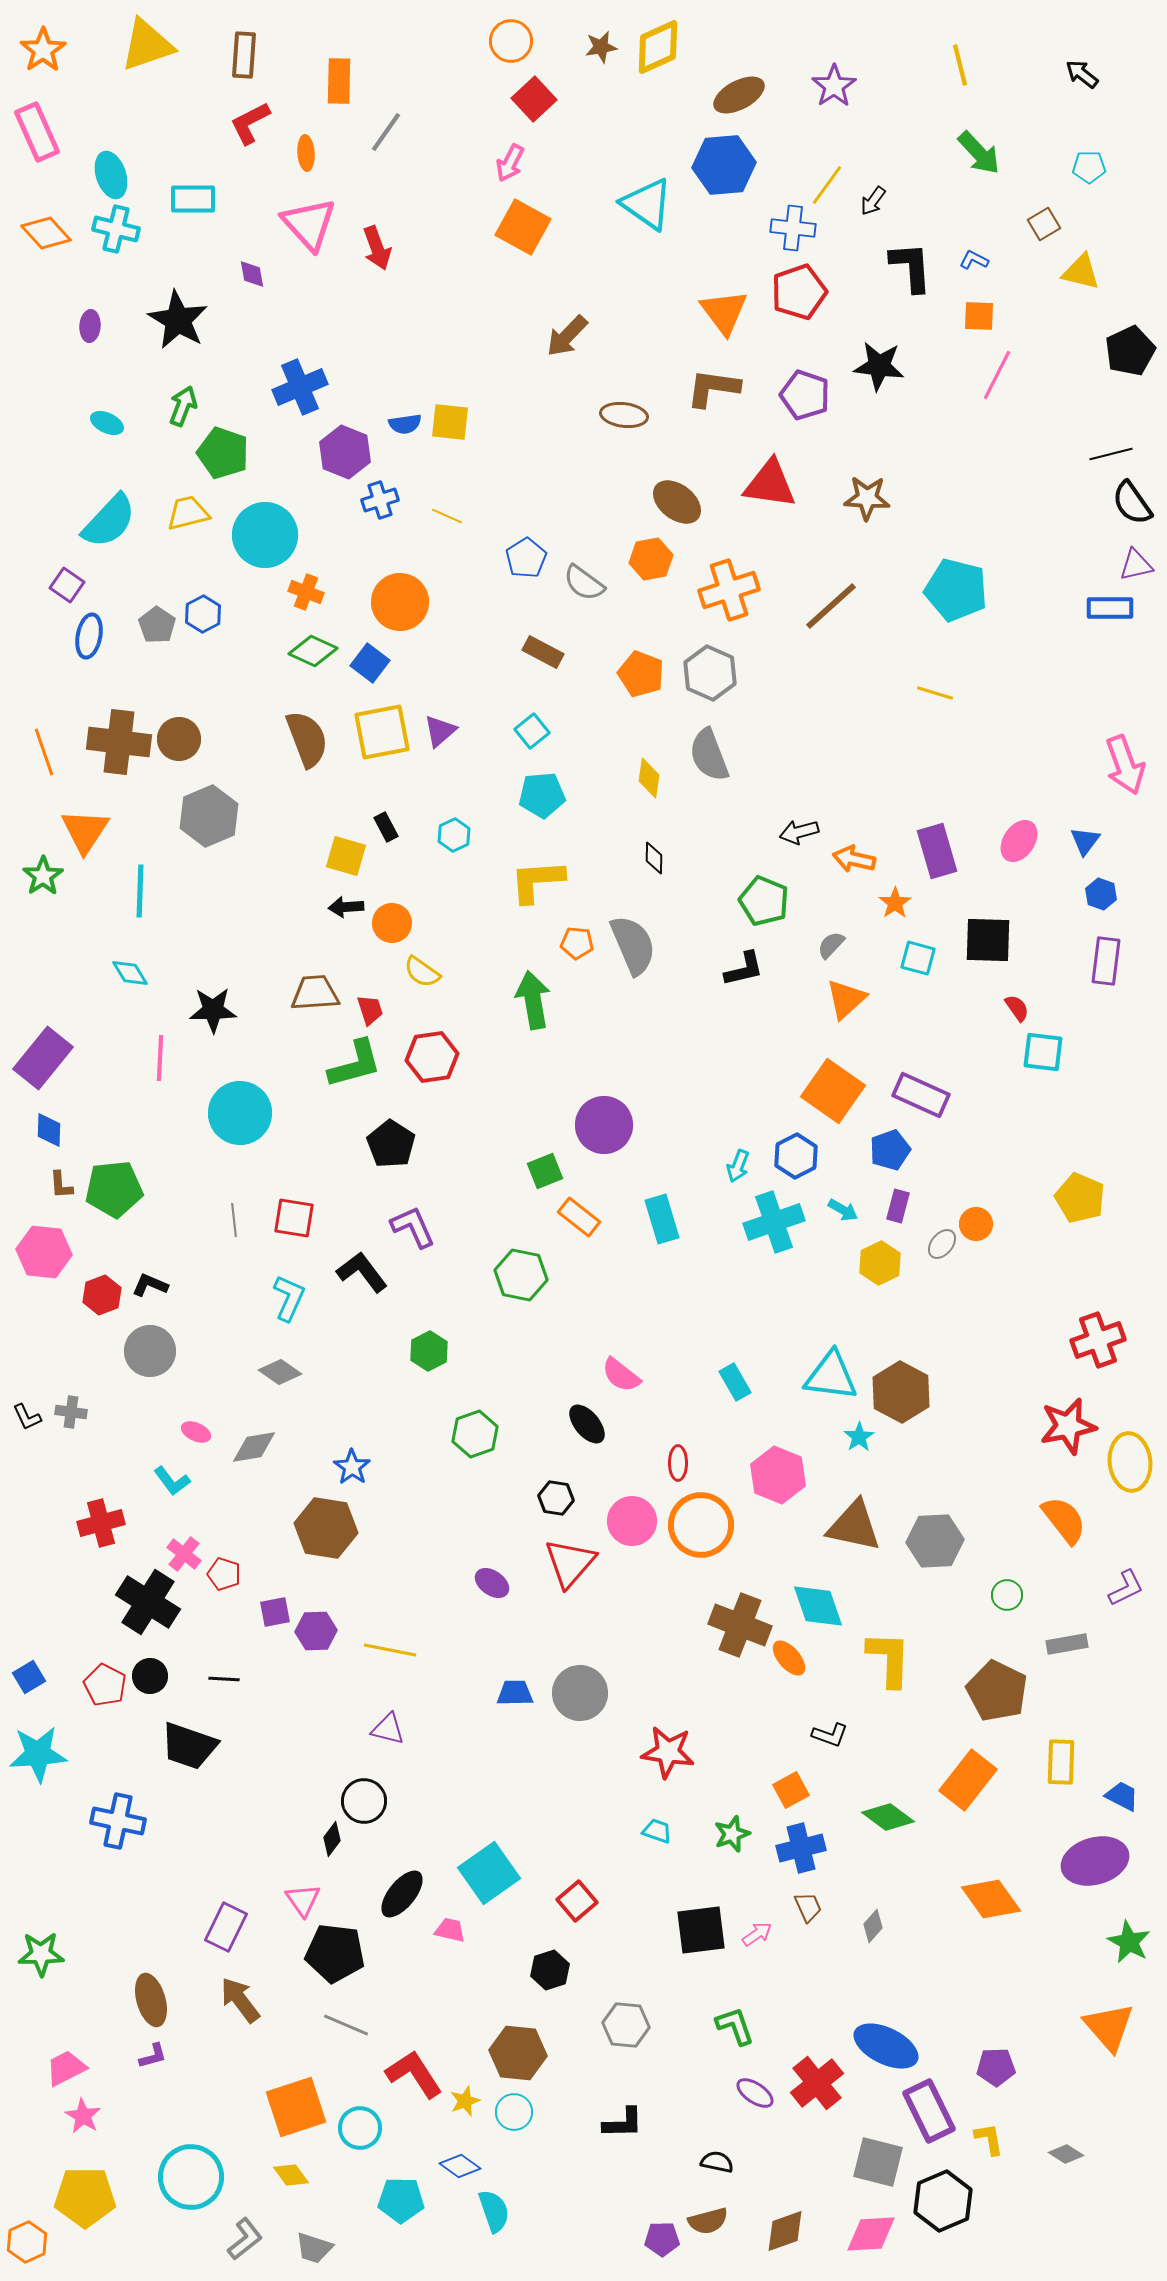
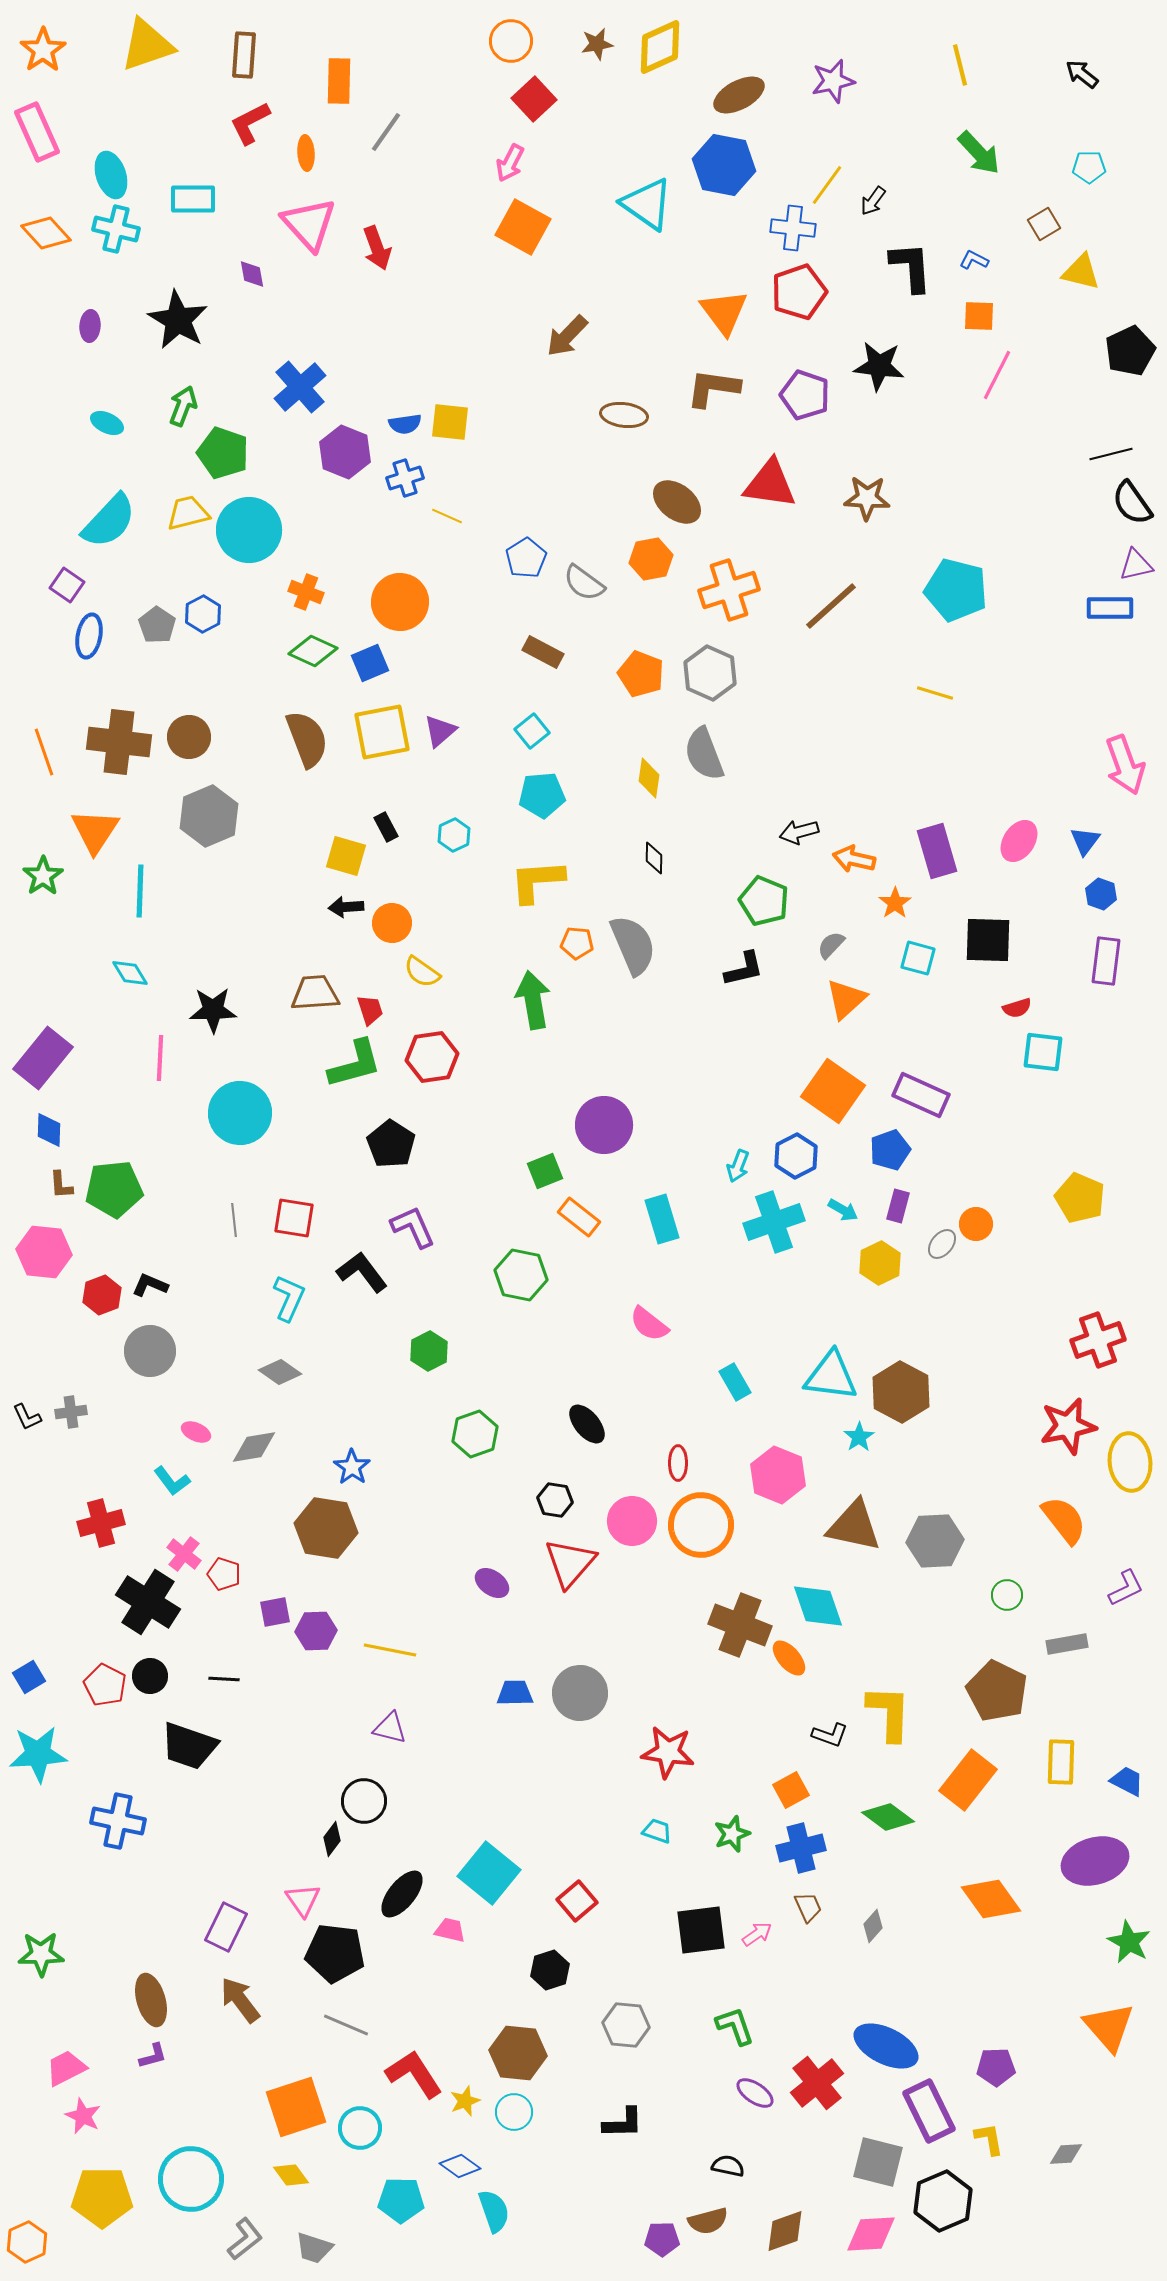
brown star at (601, 47): moved 4 px left, 3 px up
yellow diamond at (658, 47): moved 2 px right
purple star at (834, 86): moved 1 px left, 5 px up; rotated 21 degrees clockwise
blue hexagon at (724, 165): rotated 16 degrees clockwise
blue cross at (300, 387): rotated 18 degrees counterclockwise
blue cross at (380, 500): moved 25 px right, 22 px up
cyan circle at (265, 535): moved 16 px left, 5 px up
blue square at (370, 663): rotated 30 degrees clockwise
brown circle at (179, 739): moved 10 px right, 2 px up
gray semicircle at (709, 755): moved 5 px left, 1 px up
orange triangle at (85, 831): moved 10 px right
red semicircle at (1017, 1008): rotated 108 degrees clockwise
pink semicircle at (621, 1375): moved 28 px right, 51 px up
gray cross at (71, 1412): rotated 16 degrees counterclockwise
black hexagon at (556, 1498): moved 1 px left, 2 px down
yellow L-shape at (889, 1659): moved 54 px down
purple triangle at (388, 1729): moved 2 px right, 1 px up
blue trapezoid at (1122, 1796): moved 5 px right, 15 px up
cyan square at (489, 1873): rotated 16 degrees counterclockwise
pink star at (83, 2116): rotated 6 degrees counterclockwise
gray diamond at (1066, 2154): rotated 36 degrees counterclockwise
black semicircle at (717, 2162): moved 11 px right, 4 px down
cyan circle at (191, 2177): moved 2 px down
yellow pentagon at (85, 2197): moved 17 px right
